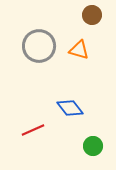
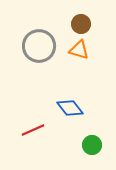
brown circle: moved 11 px left, 9 px down
green circle: moved 1 px left, 1 px up
